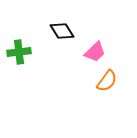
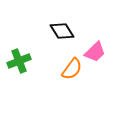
green cross: moved 9 px down; rotated 15 degrees counterclockwise
orange semicircle: moved 35 px left, 12 px up
